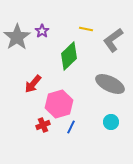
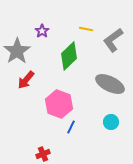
gray star: moved 14 px down
red arrow: moved 7 px left, 4 px up
pink hexagon: rotated 24 degrees counterclockwise
red cross: moved 29 px down
